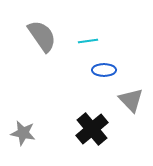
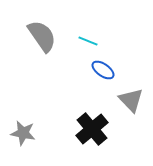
cyan line: rotated 30 degrees clockwise
blue ellipse: moved 1 px left; rotated 35 degrees clockwise
